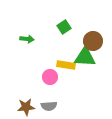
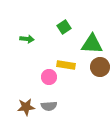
brown circle: moved 7 px right, 26 px down
green triangle: moved 7 px right, 13 px up
pink circle: moved 1 px left
